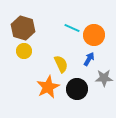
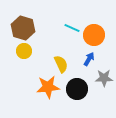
orange star: rotated 20 degrees clockwise
